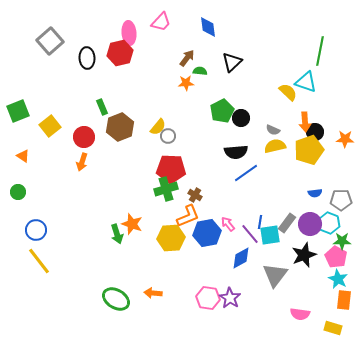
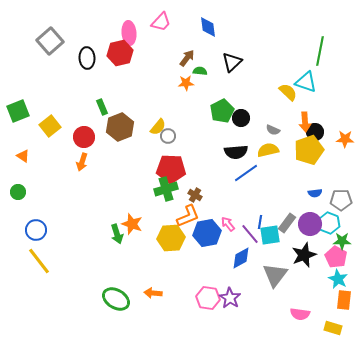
yellow semicircle at (275, 146): moved 7 px left, 4 px down
